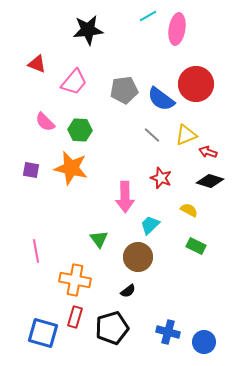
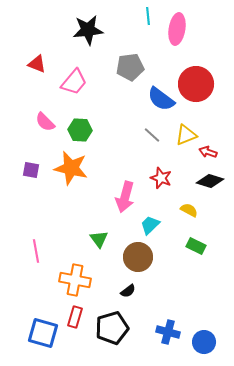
cyan line: rotated 66 degrees counterclockwise
gray pentagon: moved 6 px right, 23 px up
pink arrow: rotated 16 degrees clockwise
